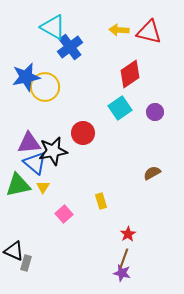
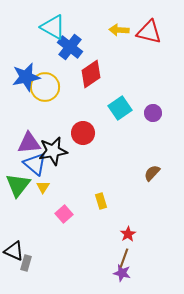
blue cross: rotated 15 degrees counterclockwise
red diamond: moved 39 px left
purple circle: moved 2 px left, 1 px down
blue triangle: moved 1 px down
brown semicircle: rotated 18 degrees counterclockwise
green triangle: rotated 40 degrees counterclockwise
